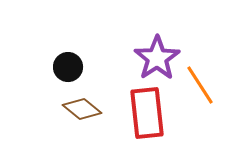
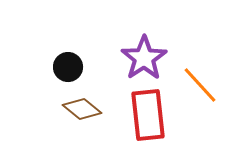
purple star: moved 13 px left
orange line: rotated 9 degrees counterclockwise
red rectangle: moved 1 px right, 2 px down
